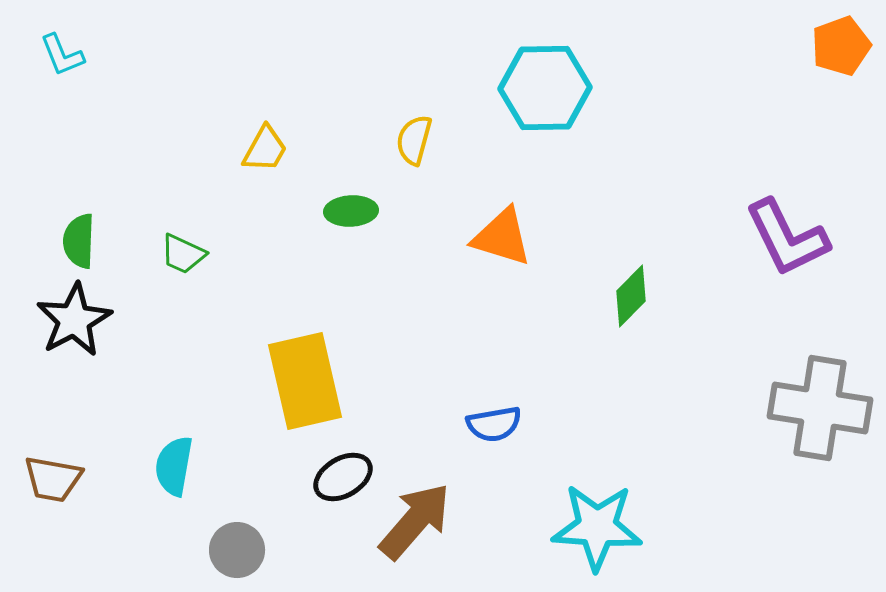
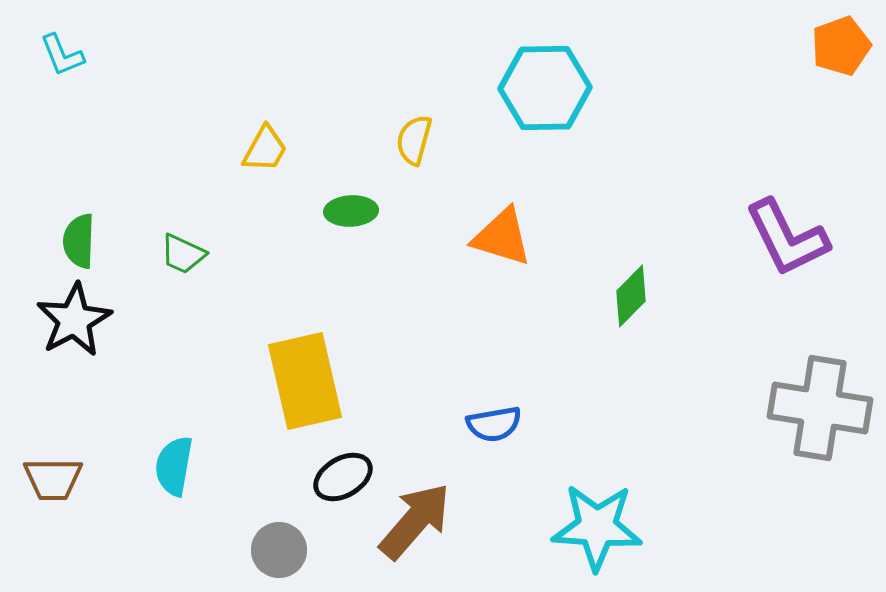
brown trapezoid: rotated 10 degrees counterclockwise
gray circle: moved 42 px right
